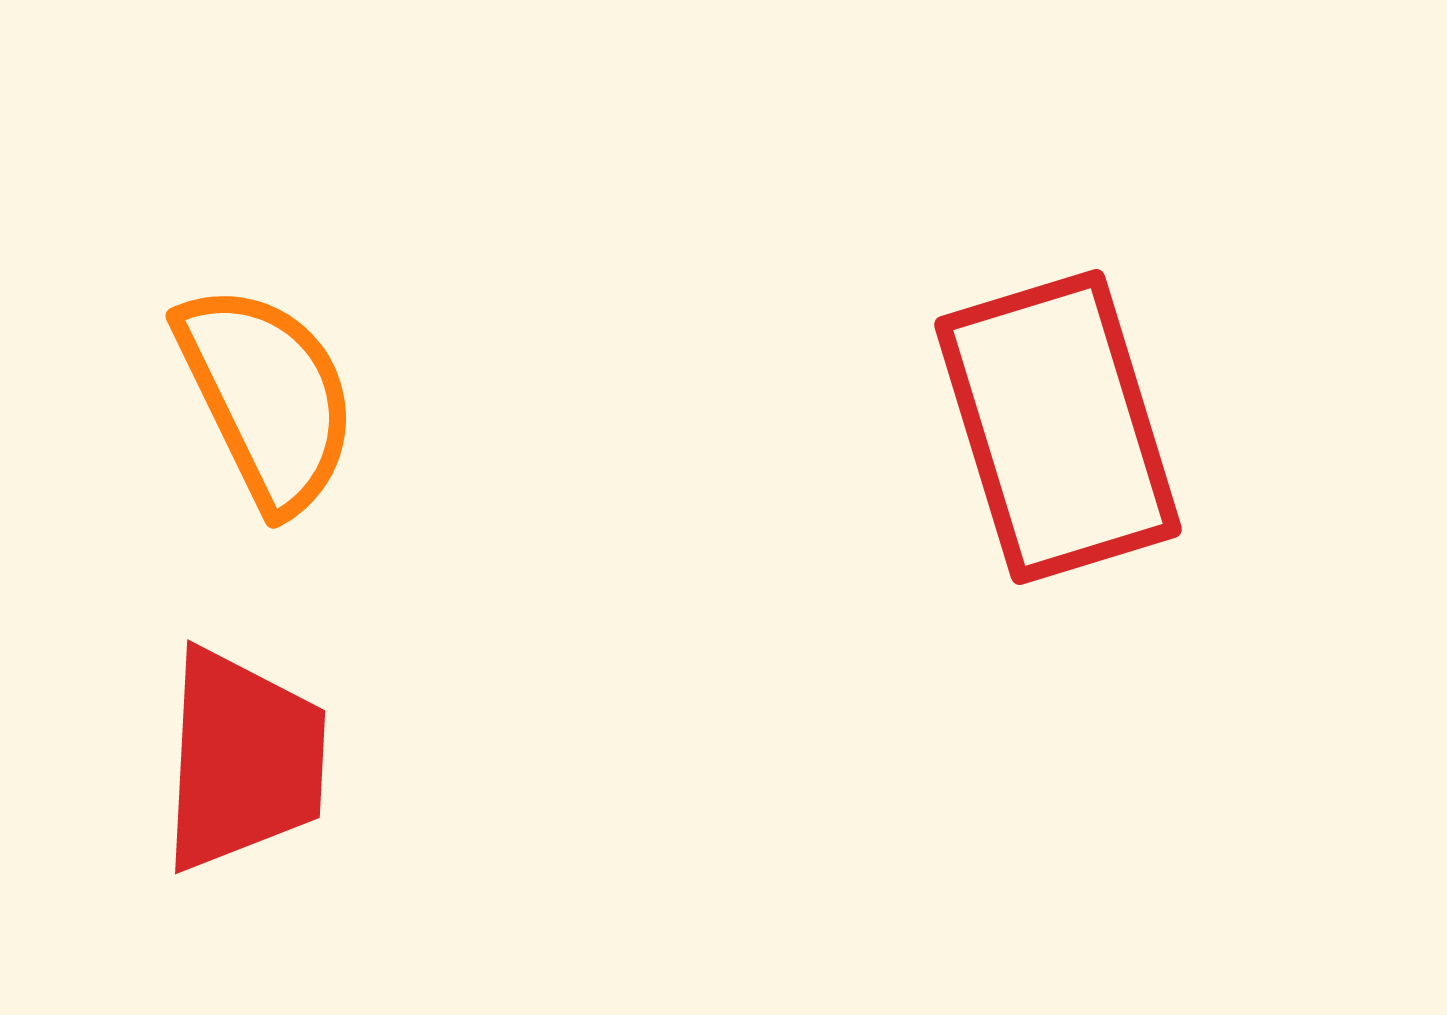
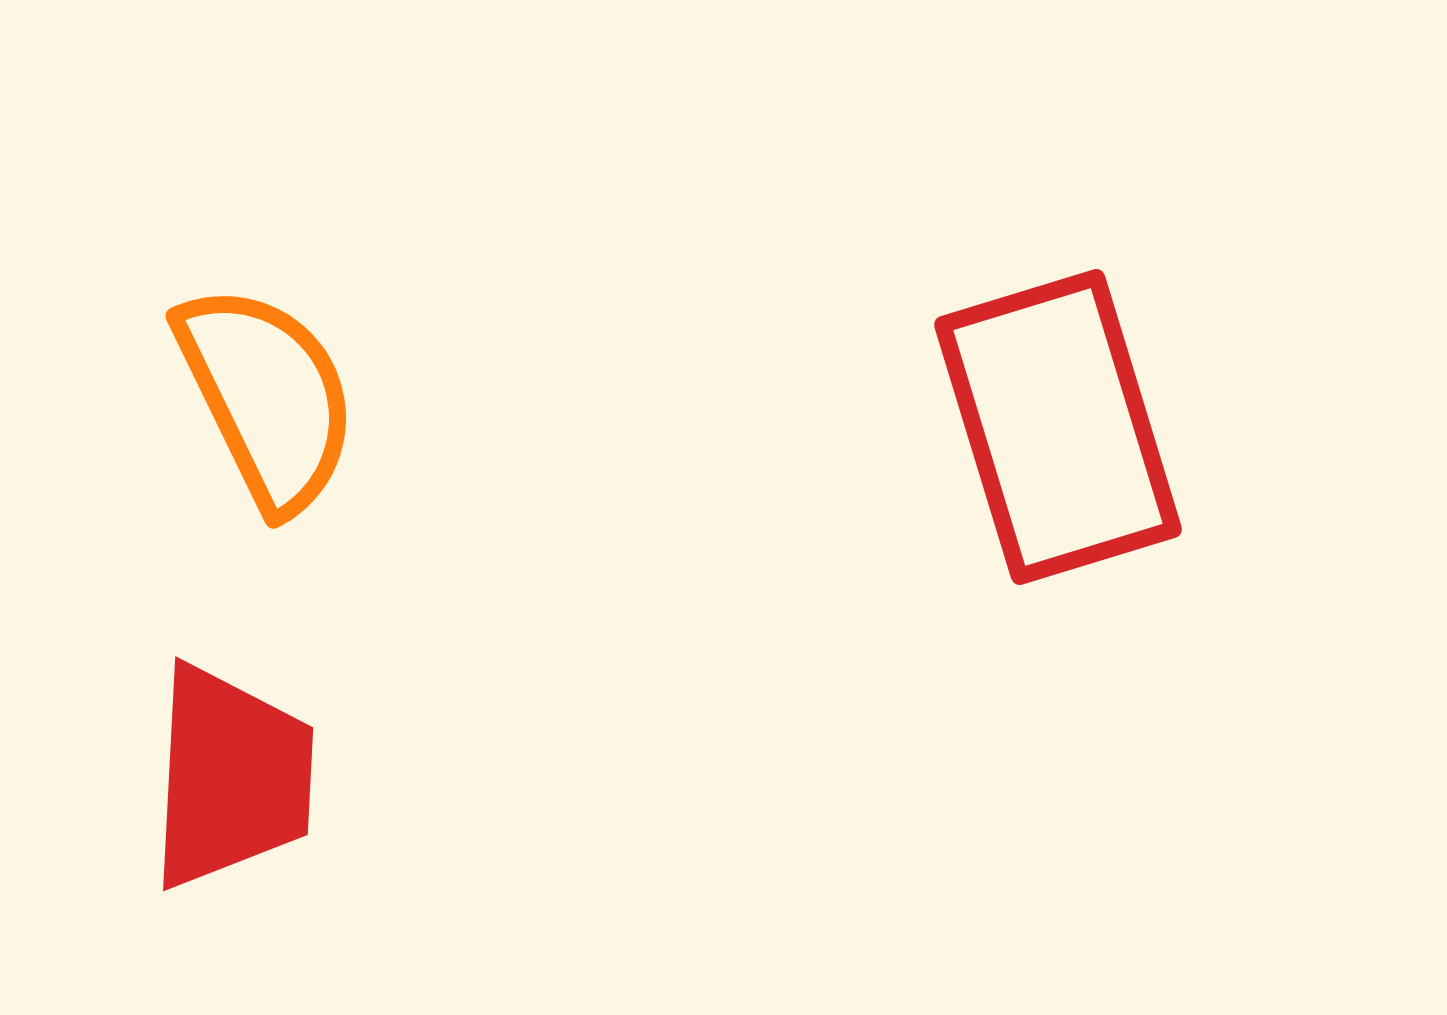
red trapezoid: moved 12 px left, 17 px down
